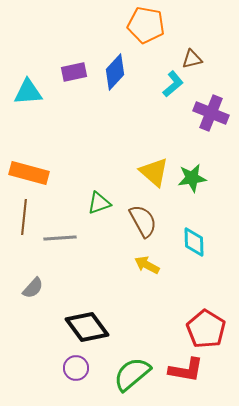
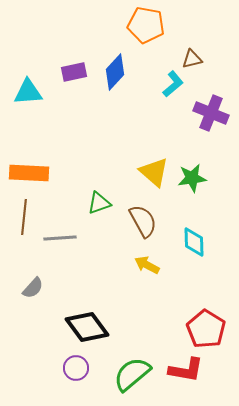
orange rectangle: rotated 12 degrees counterclockwise
